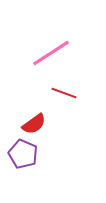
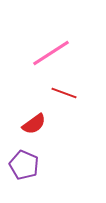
purple pentagon: moved 1 px right, 11 px down
